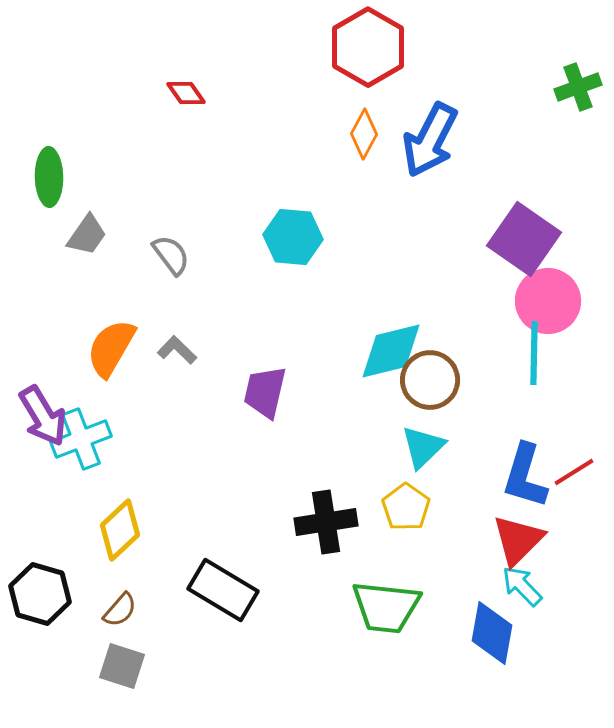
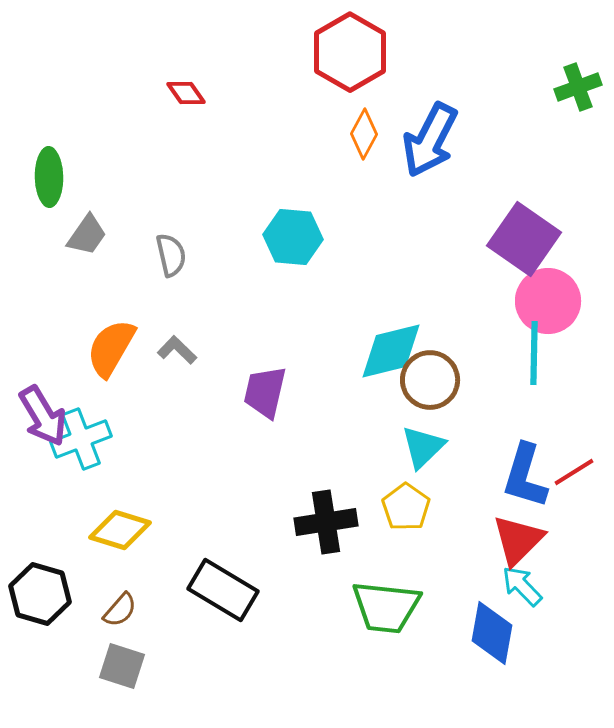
red hexagon: moved 18 px left, 5 px down
gray semicircle: rotated 24 degrees clockwise
yellow diamond: rotated 60 degrees clockwise
